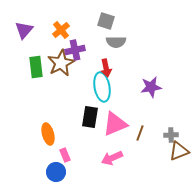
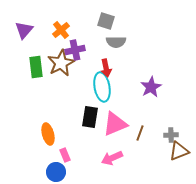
purple star: rotated 20 degrees counterclockwise
